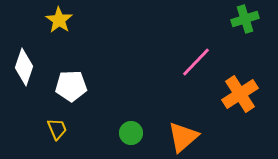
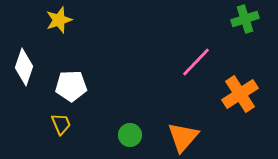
yellow star: rotated 20 degrees clockwise
yellow trapezoid: moved 4 px right, 5 px up
green circle: moved 1 px left, 2 px down
orange triangle: rotated 8 degrees counterclockwise
